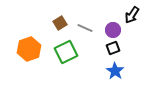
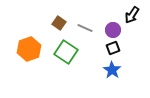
brown square: moved 1 px left; rotated 24 degrees counterclockwise
green square: rotated 30 degrees counterclockwise
blue star: moved 3 px left, 1 px up
